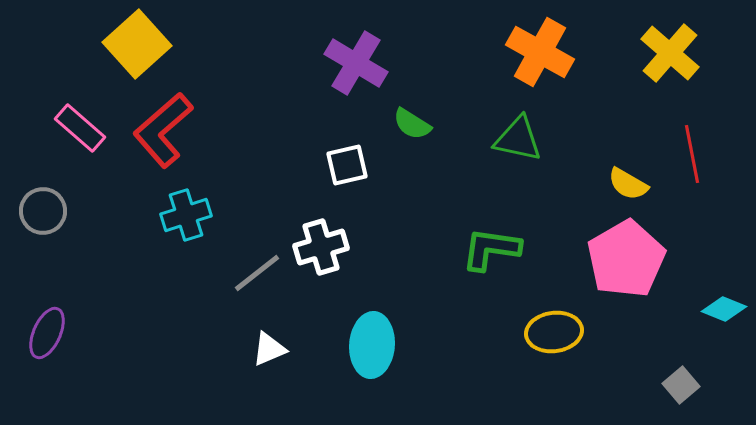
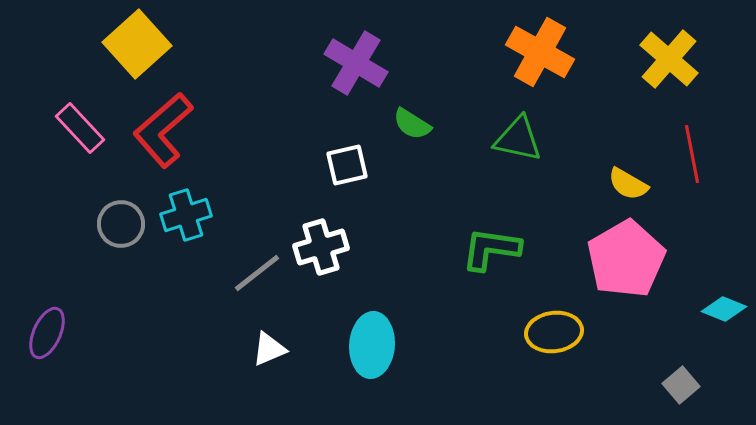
yellow cross: moved 1 px left, 6 px down
pink rectangle: rotated 6 degrees clockwise
gray circle: moved 78 px right, 13 px down
